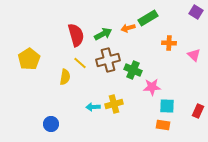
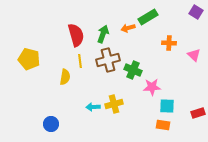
green rectangle: moved 1 px up
green arrow: rotated 42 degrees counterclockwise
yellow pentagon: rotated 25 degrees counterclockwise
yellow line: moved 2 px up; rotated 40 degrees clockwise
red rectangle: moved 2 px down; rotated 48 degrees clockwise
